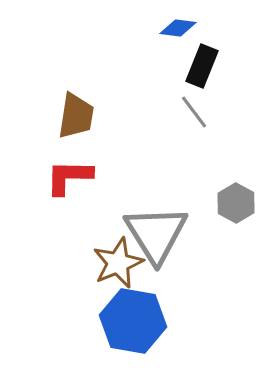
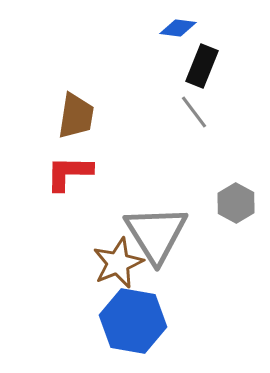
red L-shape: moved 4 px up
